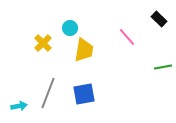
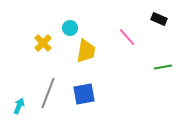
black rectangle: rotated 21 degrees counterclockwise
yellow trapezoid: moved 2 px right, 1 px down
cyan arrow: rotated 56 degrees counterclockwise
